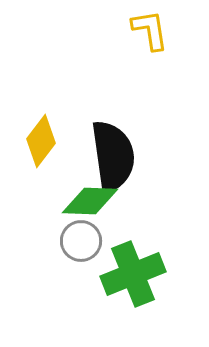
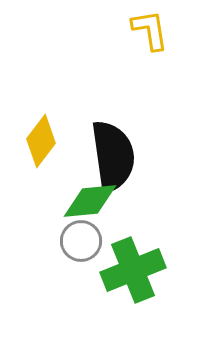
green diamond: rotated 8 degrees counterclockwise
green cross: moved 4 px up
